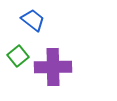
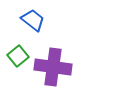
purple cross: rotated 9 degrees clockwise
